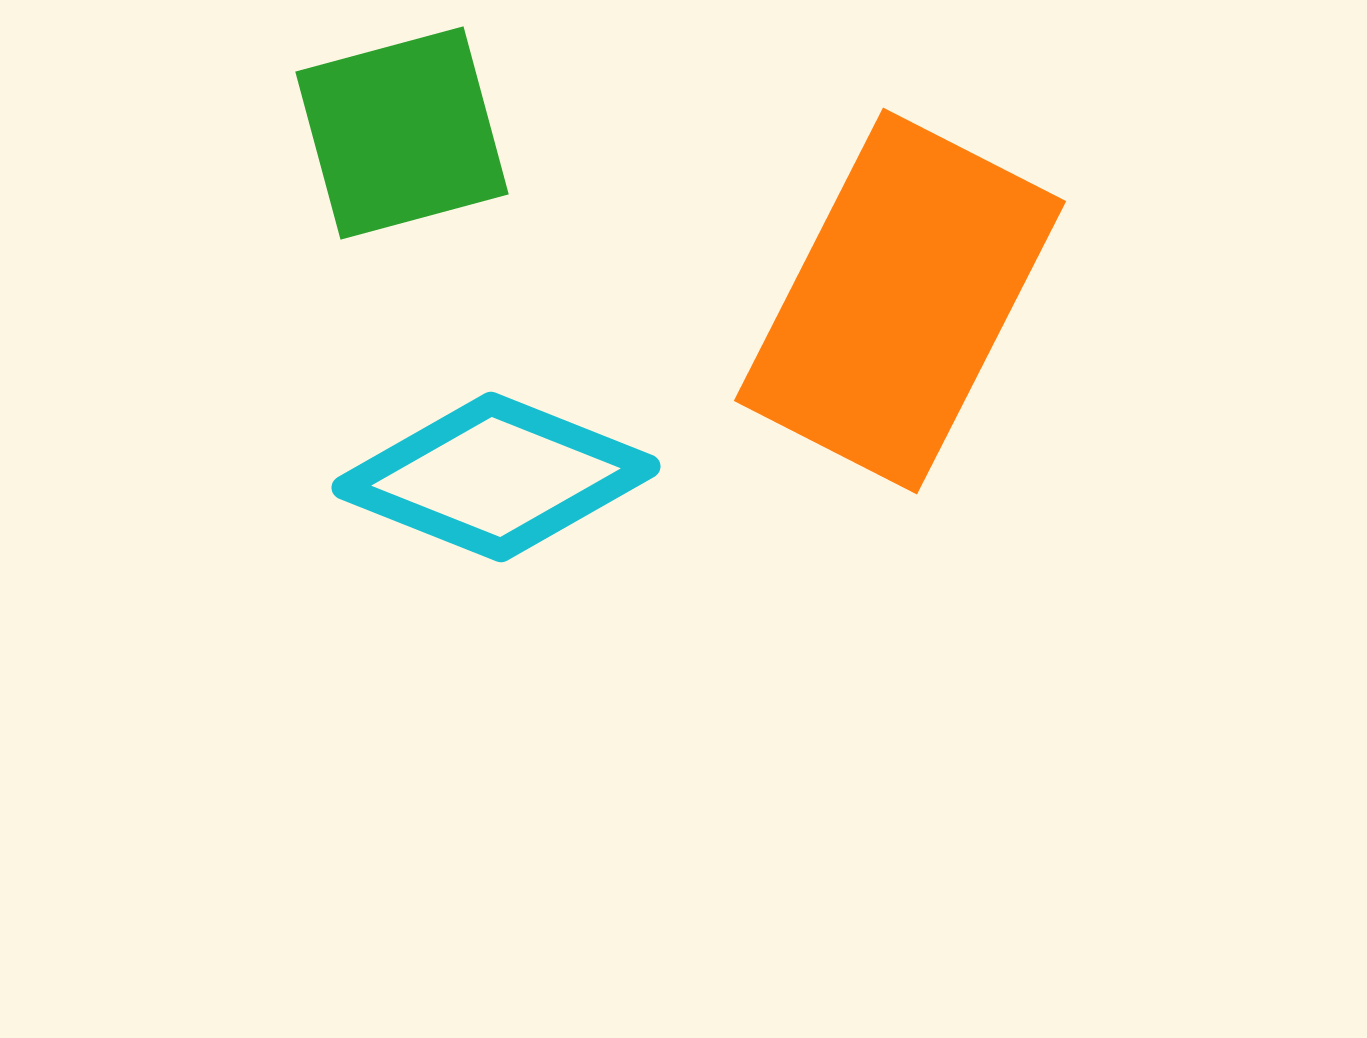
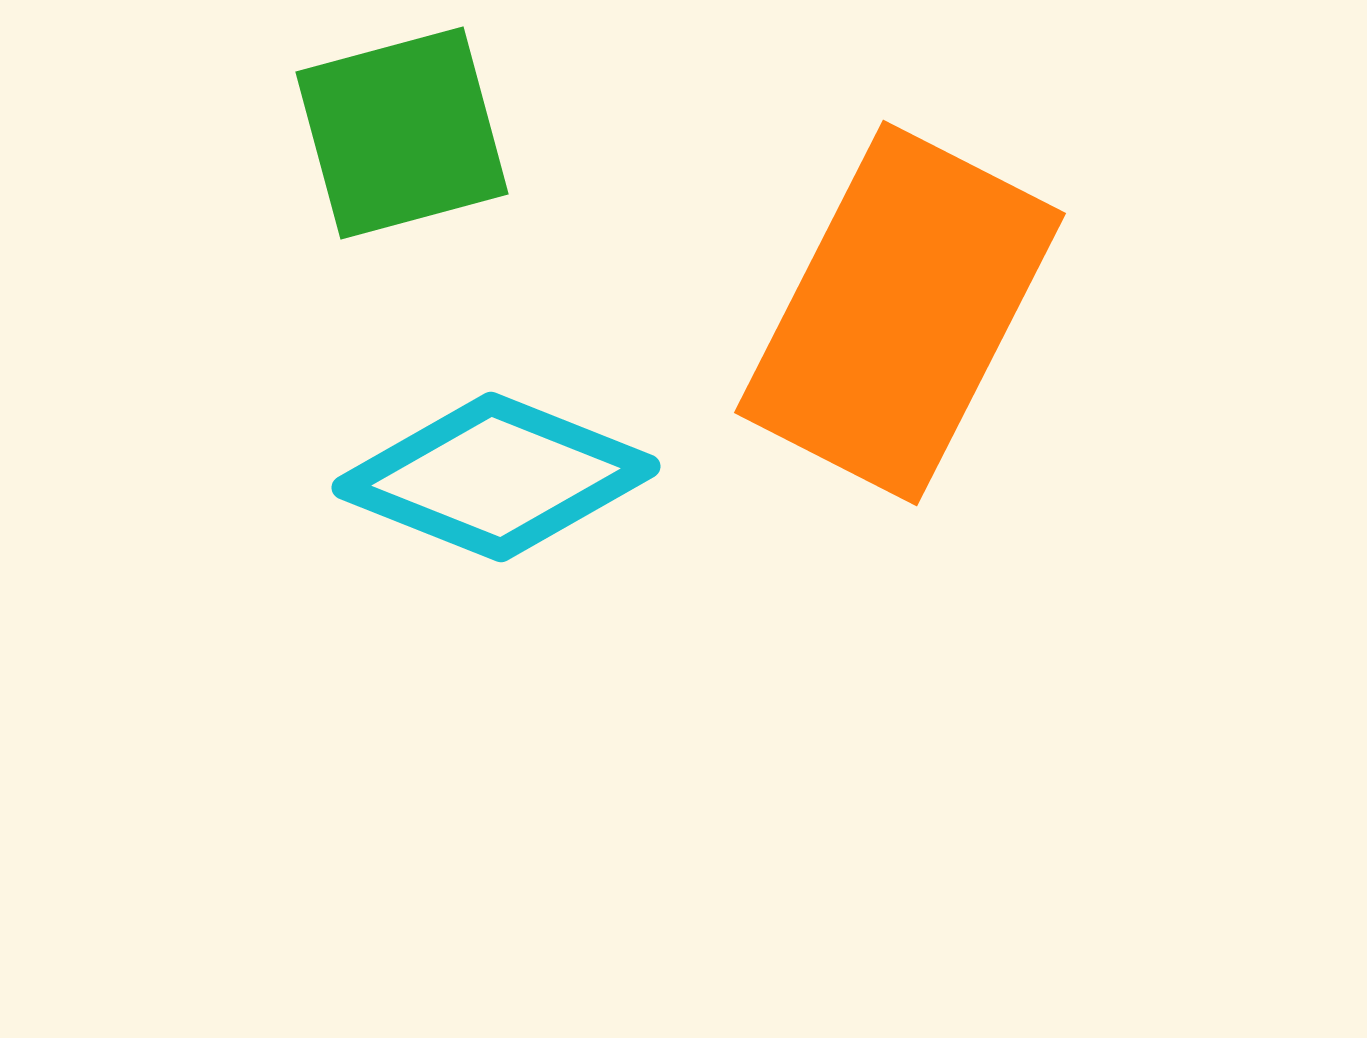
orange rectangle: moved 12 px down
